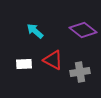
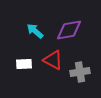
purple diamond: moved 14 px left; rotated 48 degrees counterclockwise
